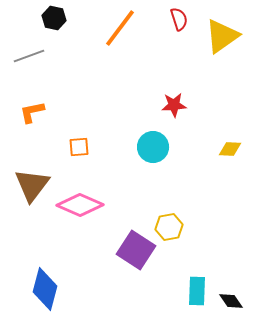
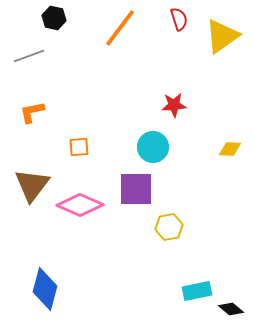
purple square: moved 61 px up; rotated 33 degrees counterclockwise
cyan rectangle: rotated 76 degrees clockwise
black diamond: moved 8 px down; rotated 15 degrees counterclockwise
